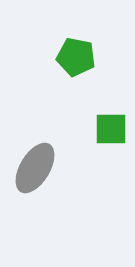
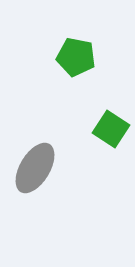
green square: rotated 33 degrees clockwise
